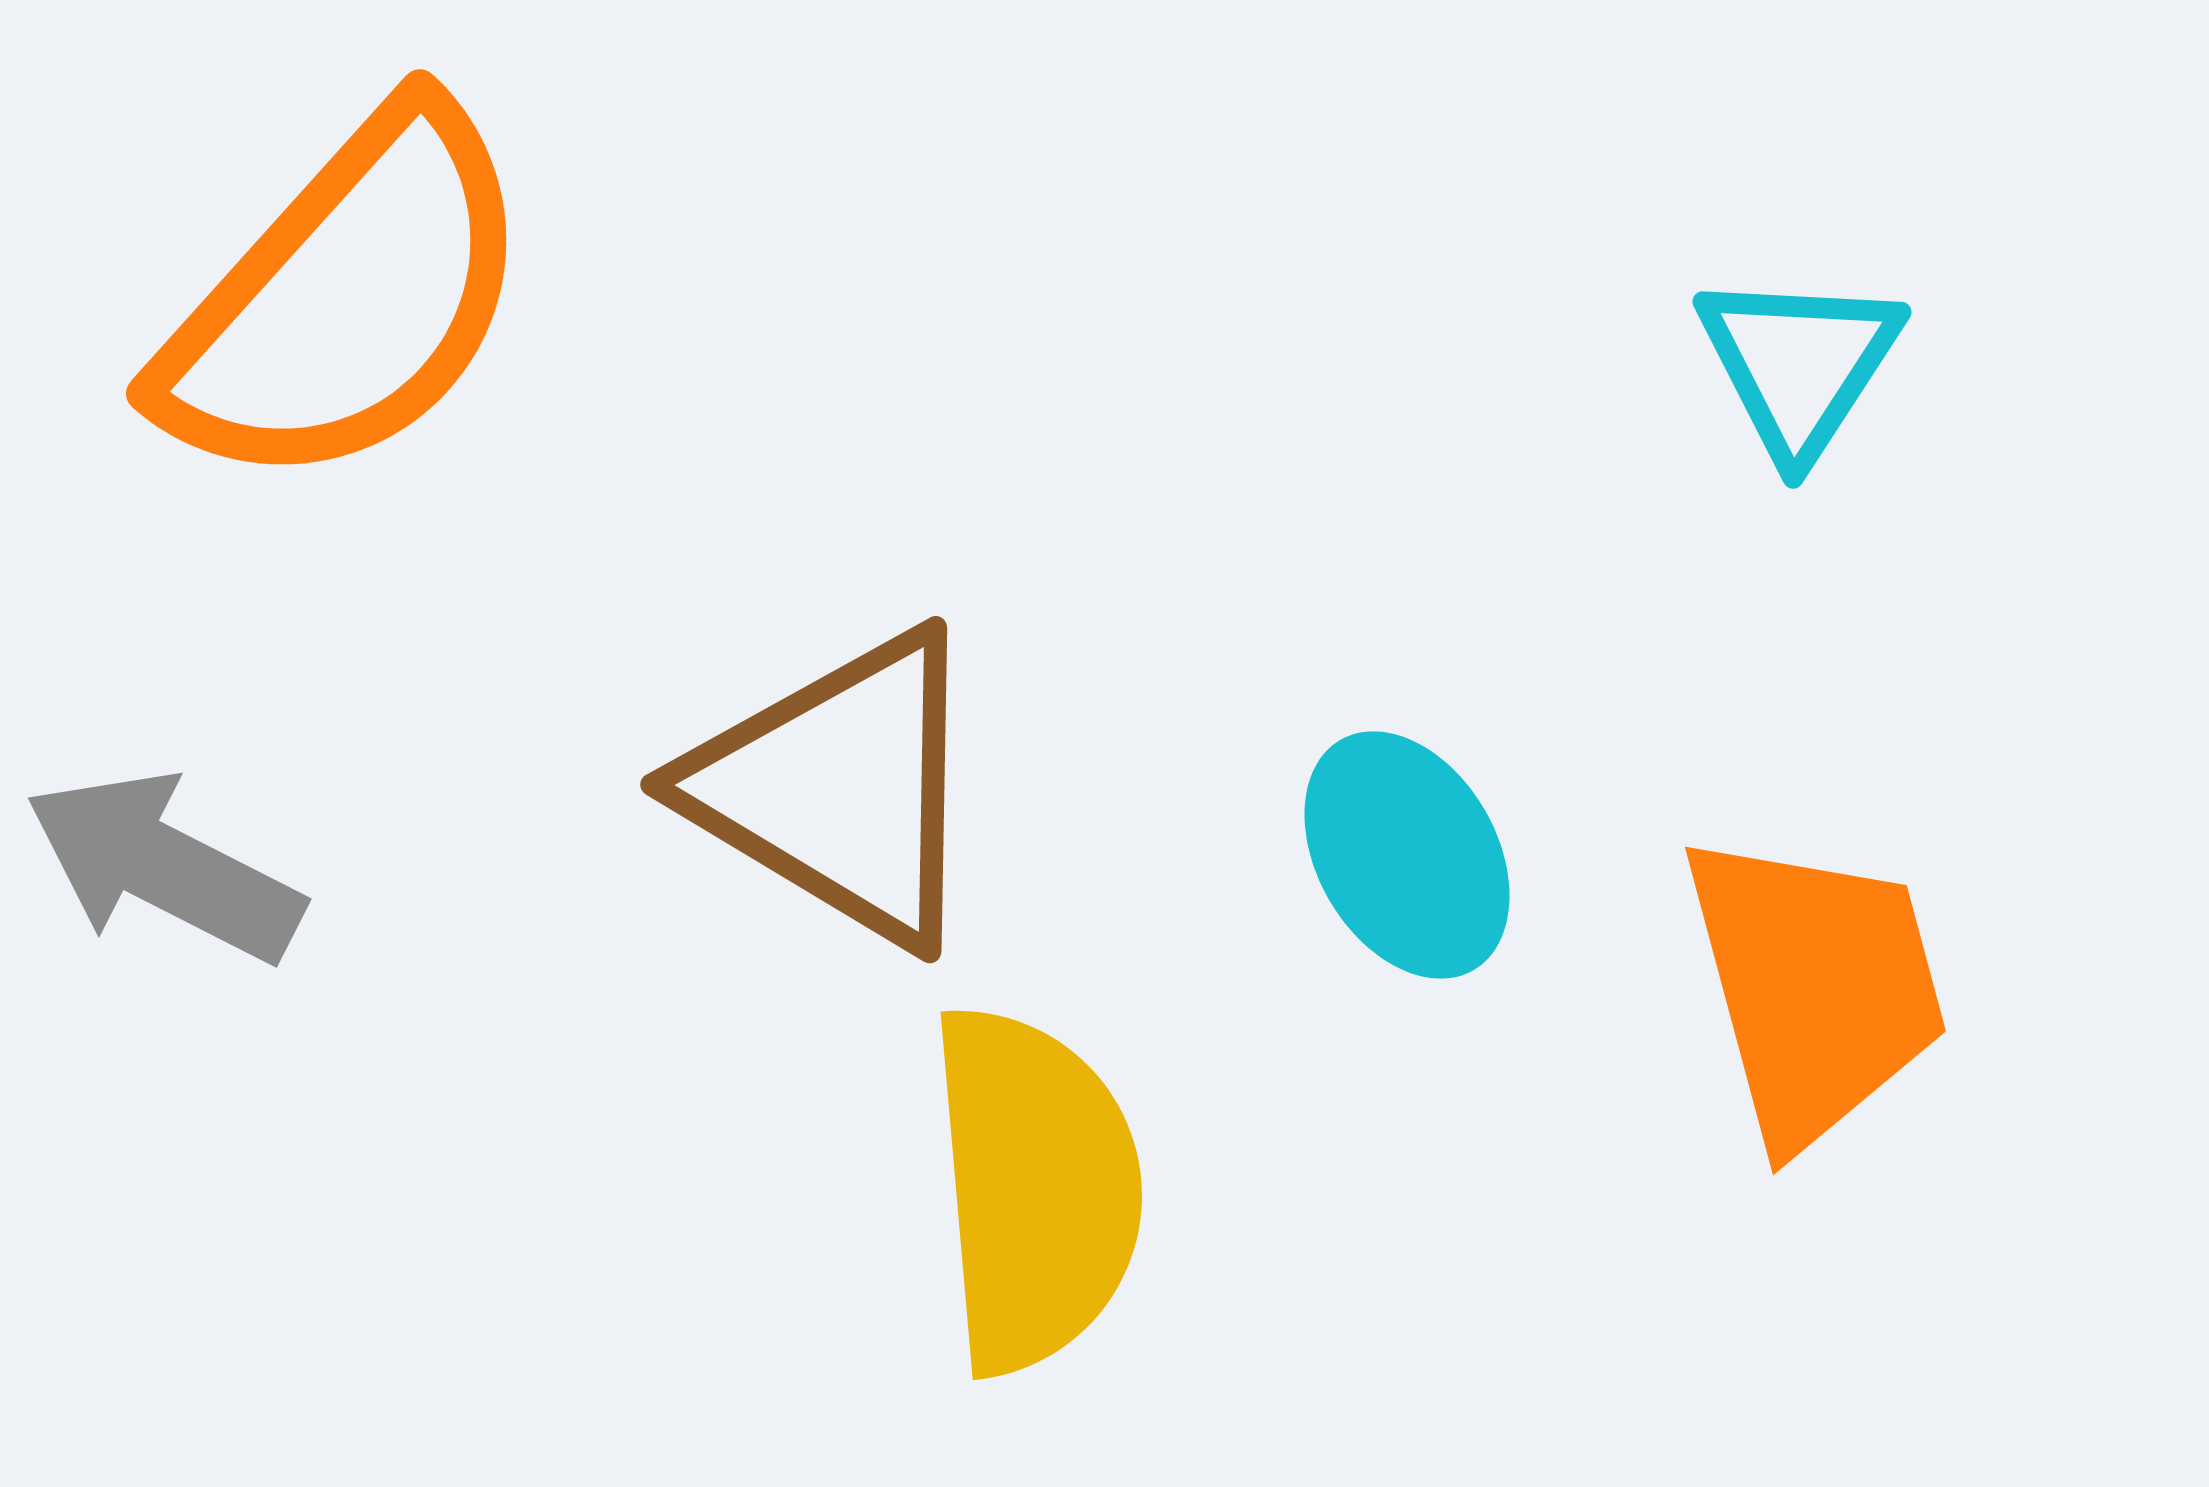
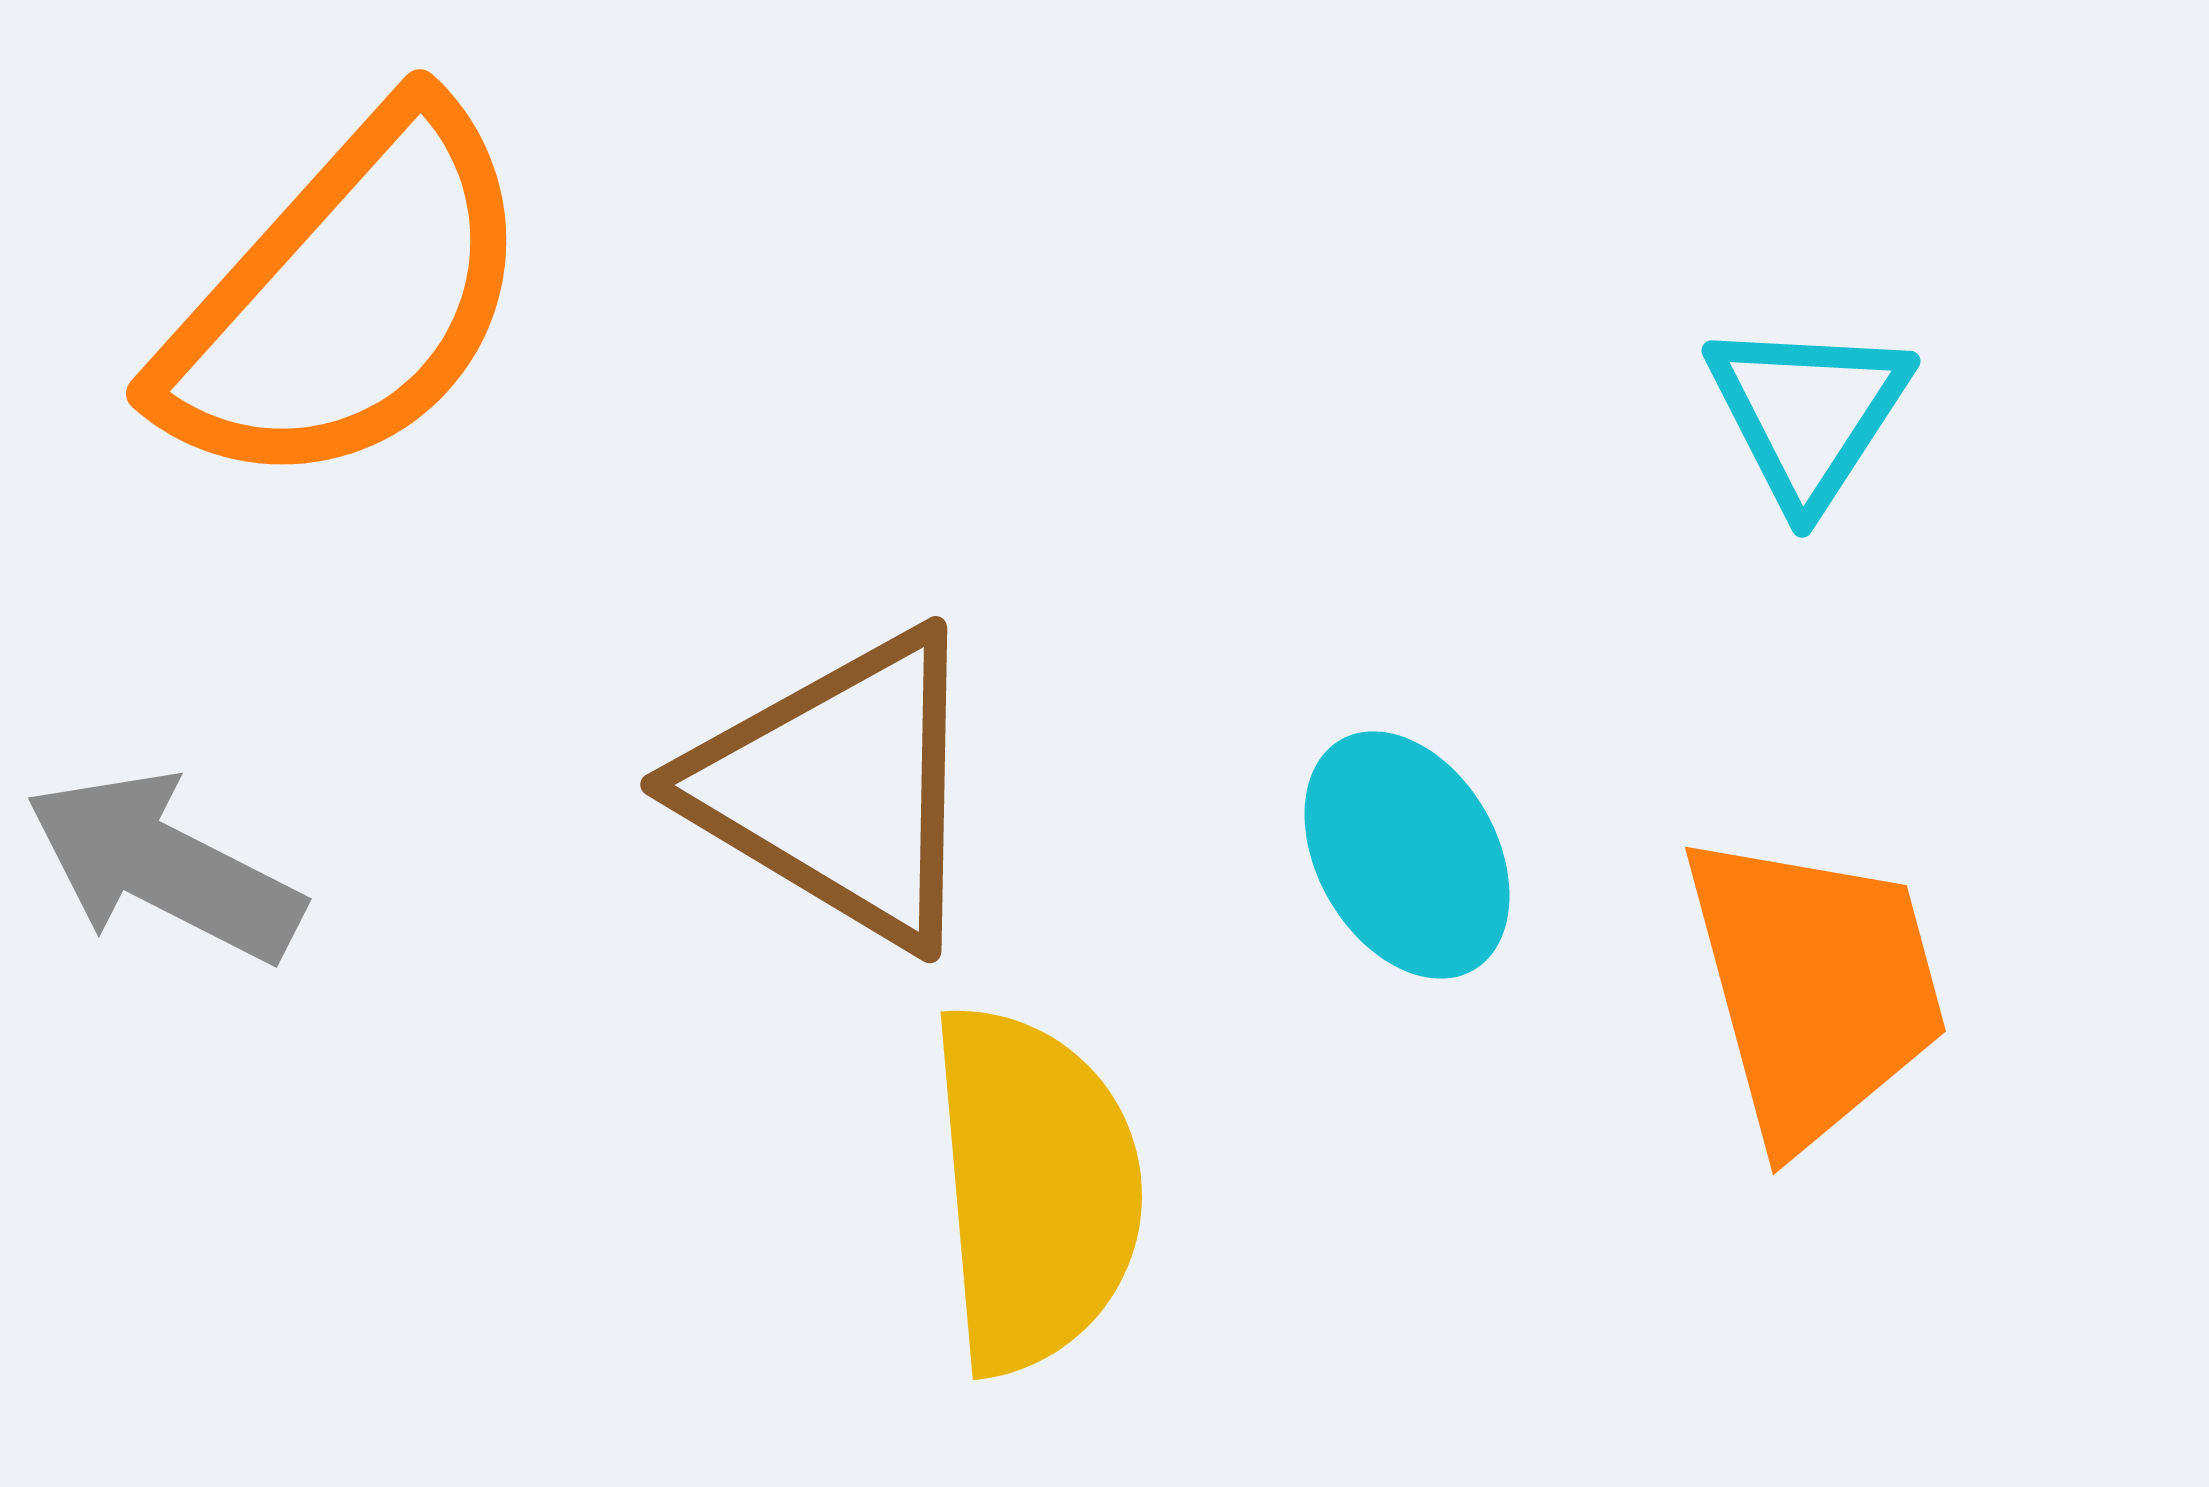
cyan triangle: moved 9 px right, 49 px down
